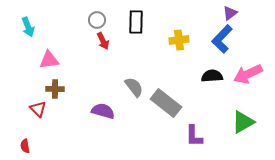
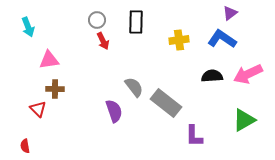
blue L-shape: rotated 80 degrees clockwise
purple semicircle: moved 11 px right; rotated 55 degrees clockwise
green triangle: moved 1 px right, 2 px up
